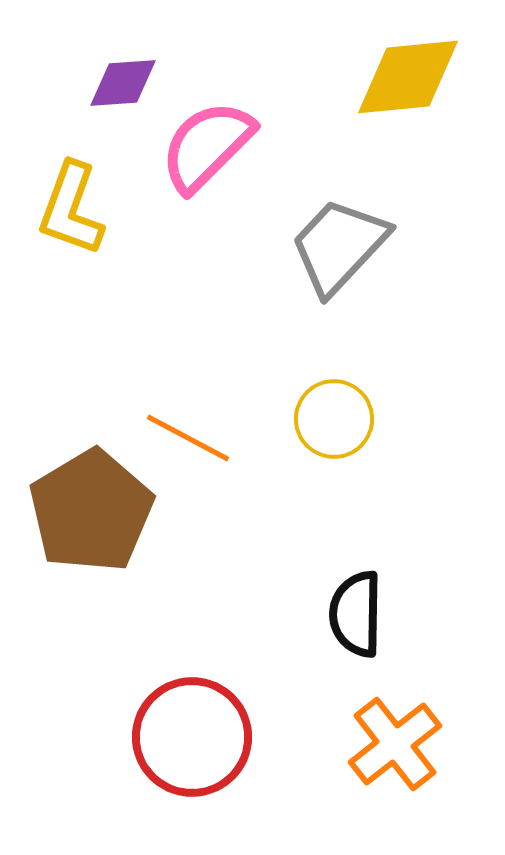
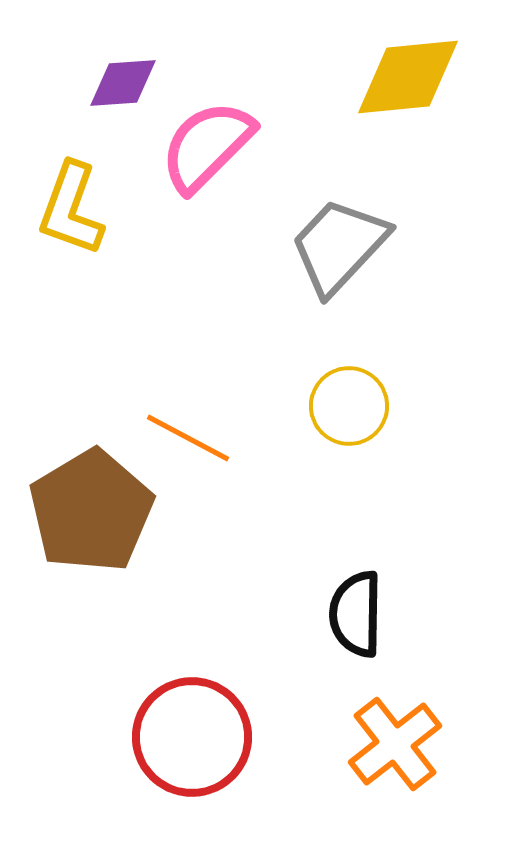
yellow circle: moved 15 px right, 13 px up
